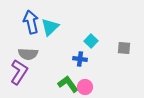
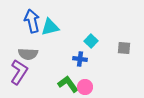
blue arrow: moved 1 px right, 1 px up
cyan triangle: rotated 30 degrees clockwise
